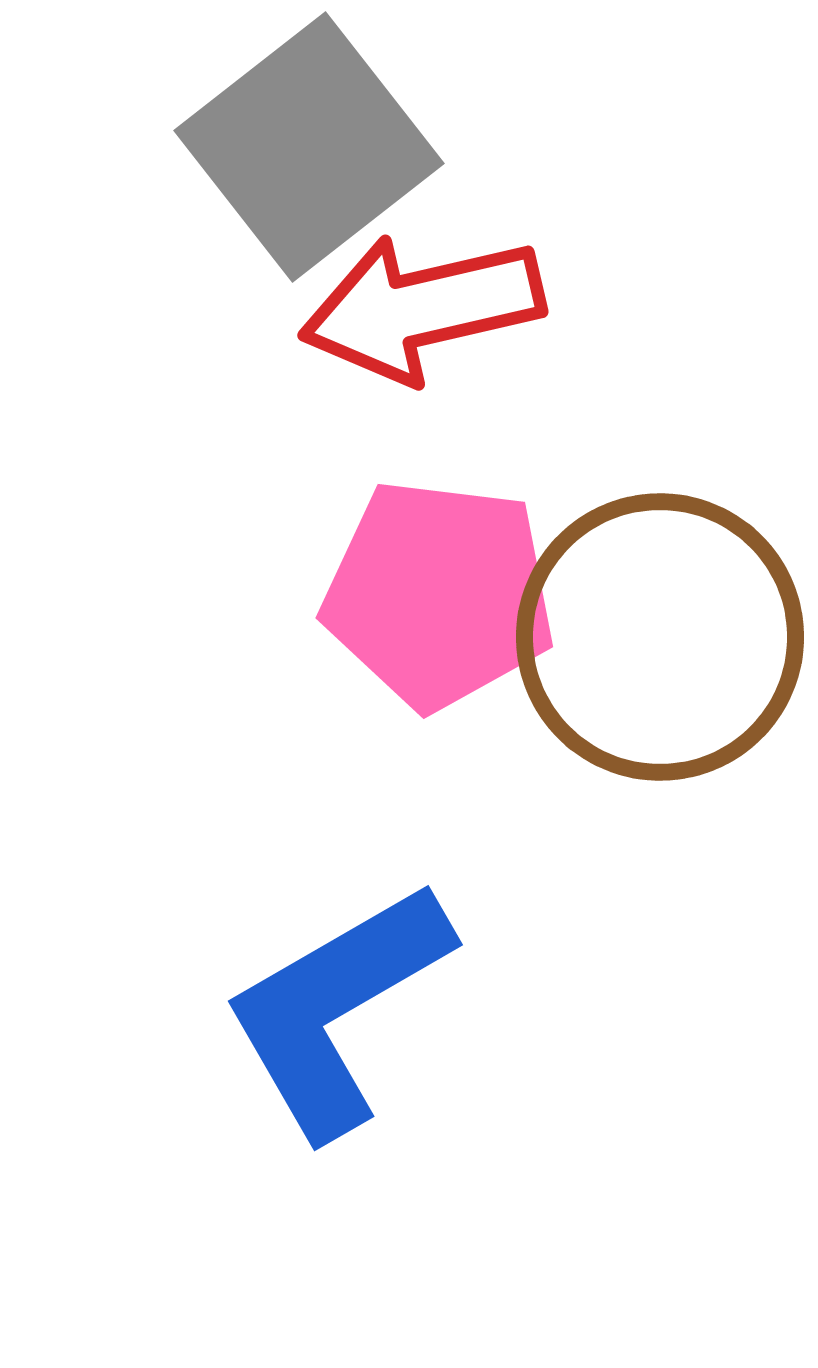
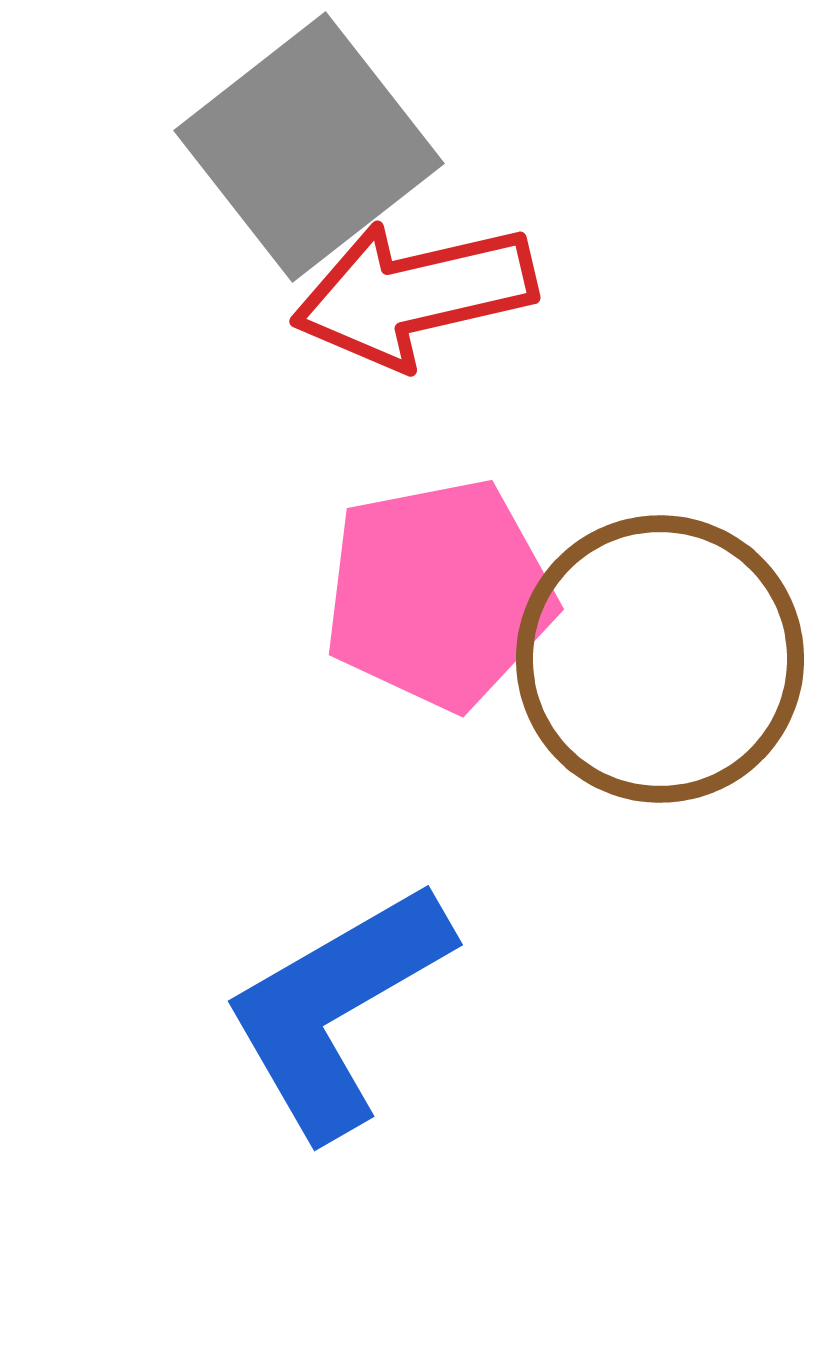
red arrow: moved 8 px left, 14 px up
pink pentagon: rotated 18 degrees counterclockwise
brown circle: moved 22 px down
